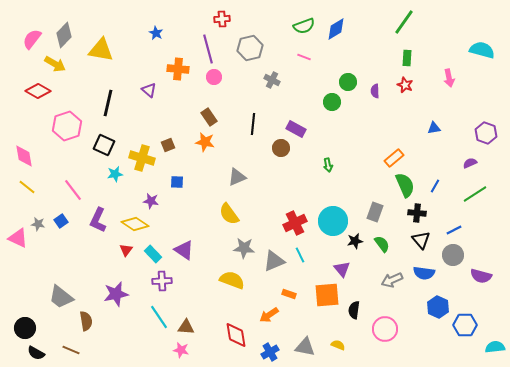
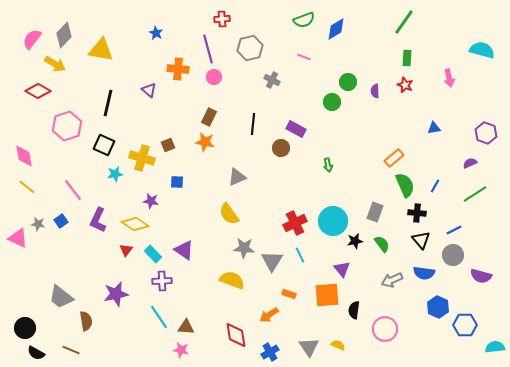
green semicircle at (304, 26): moved 6 px up
brown rectangle at (209, 117): rotated 60 degrees clockwise
gray triangle at (274, 261): moved 2 px left; rotated 35 degrees counterclockwise
gray triangle at (305, 347): moved 4 px right; rotated 45 degrees clockwise
